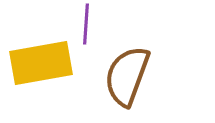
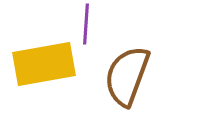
yellow rectangle: moved 3 px right, 1 px down
